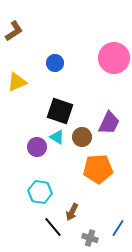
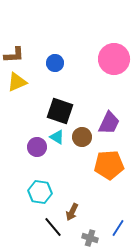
brown L-shape: moved 24 px down; rotated 30 degrees clockwise
pink circle: moved 1 px down
orange pentagon: moved 11 px right, 4 px up
